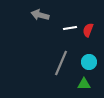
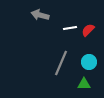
red semicircle: rotated 24 degrees clockwise
